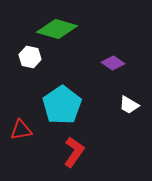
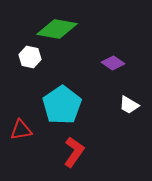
green diamond: rotated 6 degrees counterclockwise
